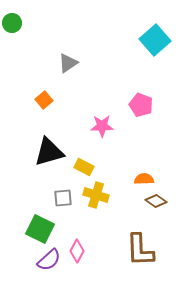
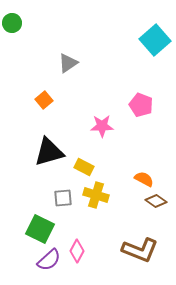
orange semicircle: rotated 30 degrees clockwise
brown L-shape: rotated 66 degrees counterclockwise
